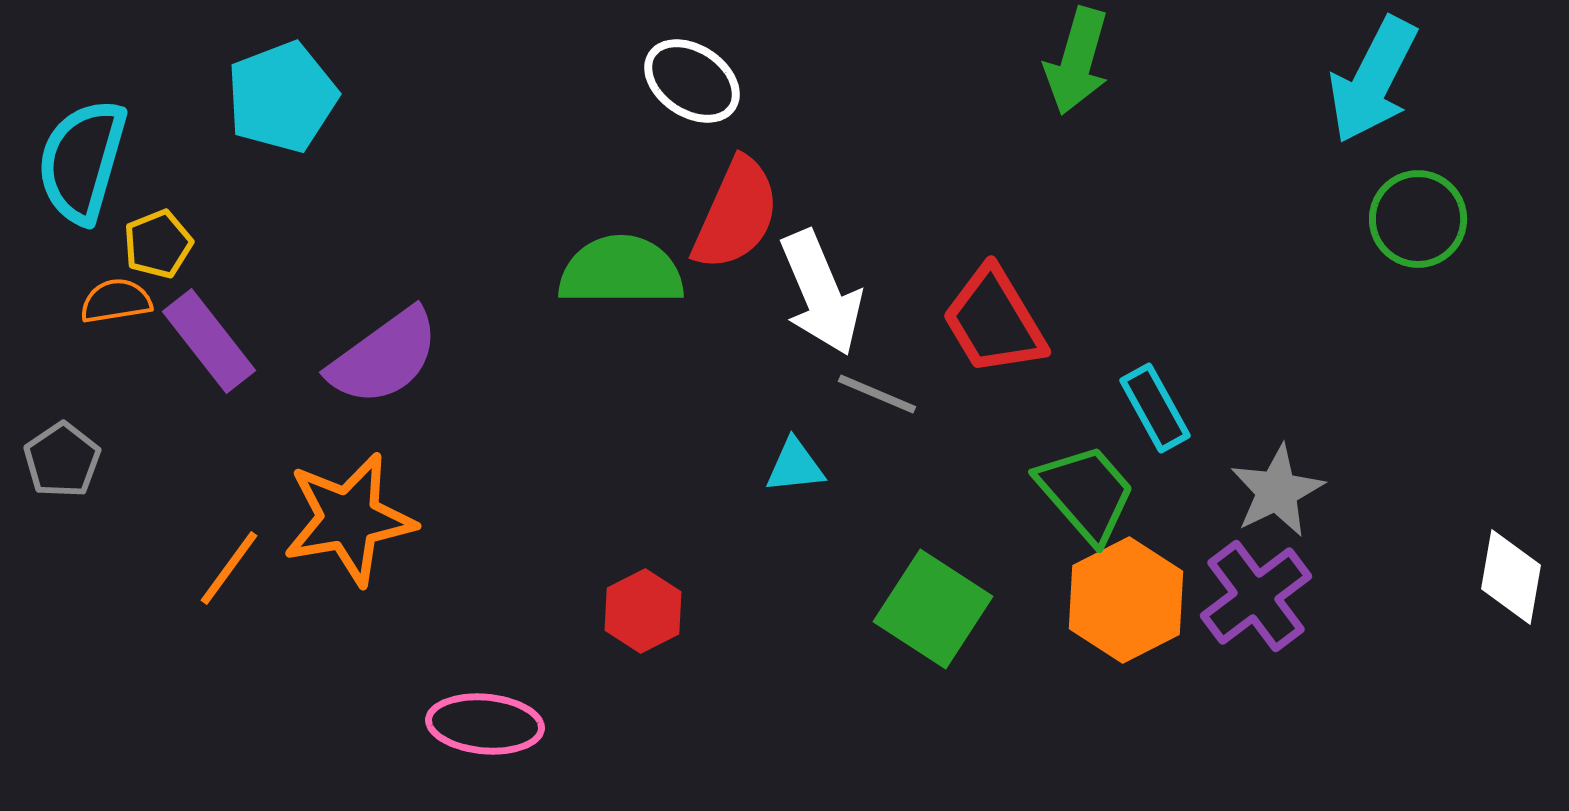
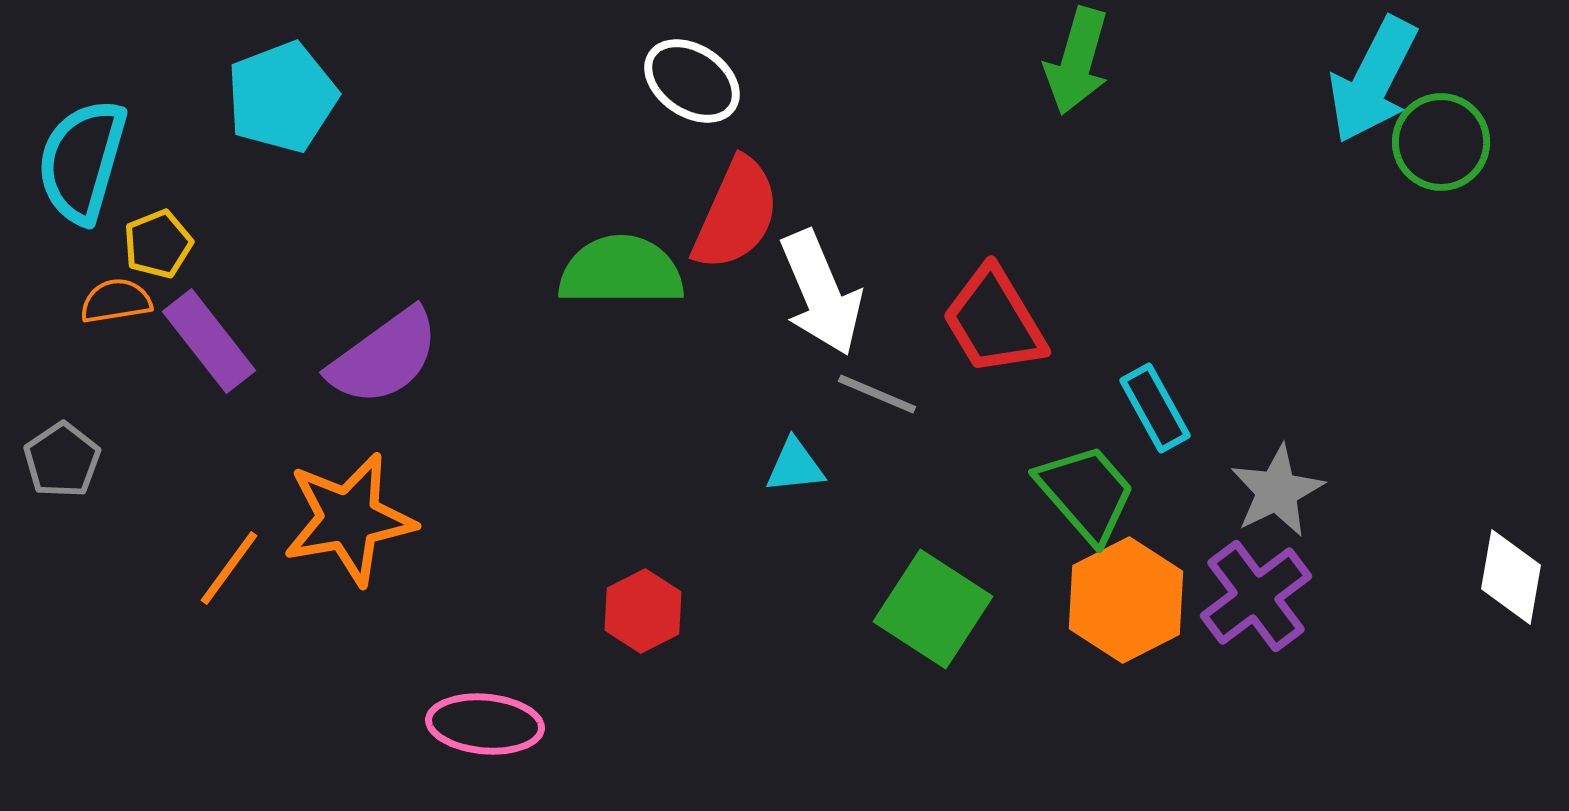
green circle: moved 23 px right, 77 px up
